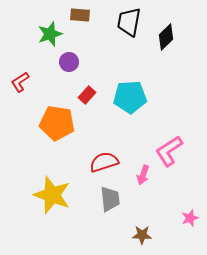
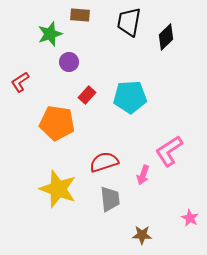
yellow star: moved 6 px right, 6 px up
pink star: rotated 24 degrees counterclockwise
